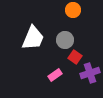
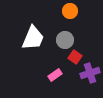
orange circle: moved 3 px left, 1 px down
